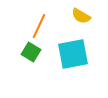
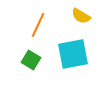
orange line: moved 1 px left, 1 px up
green square: moved 8 px down
